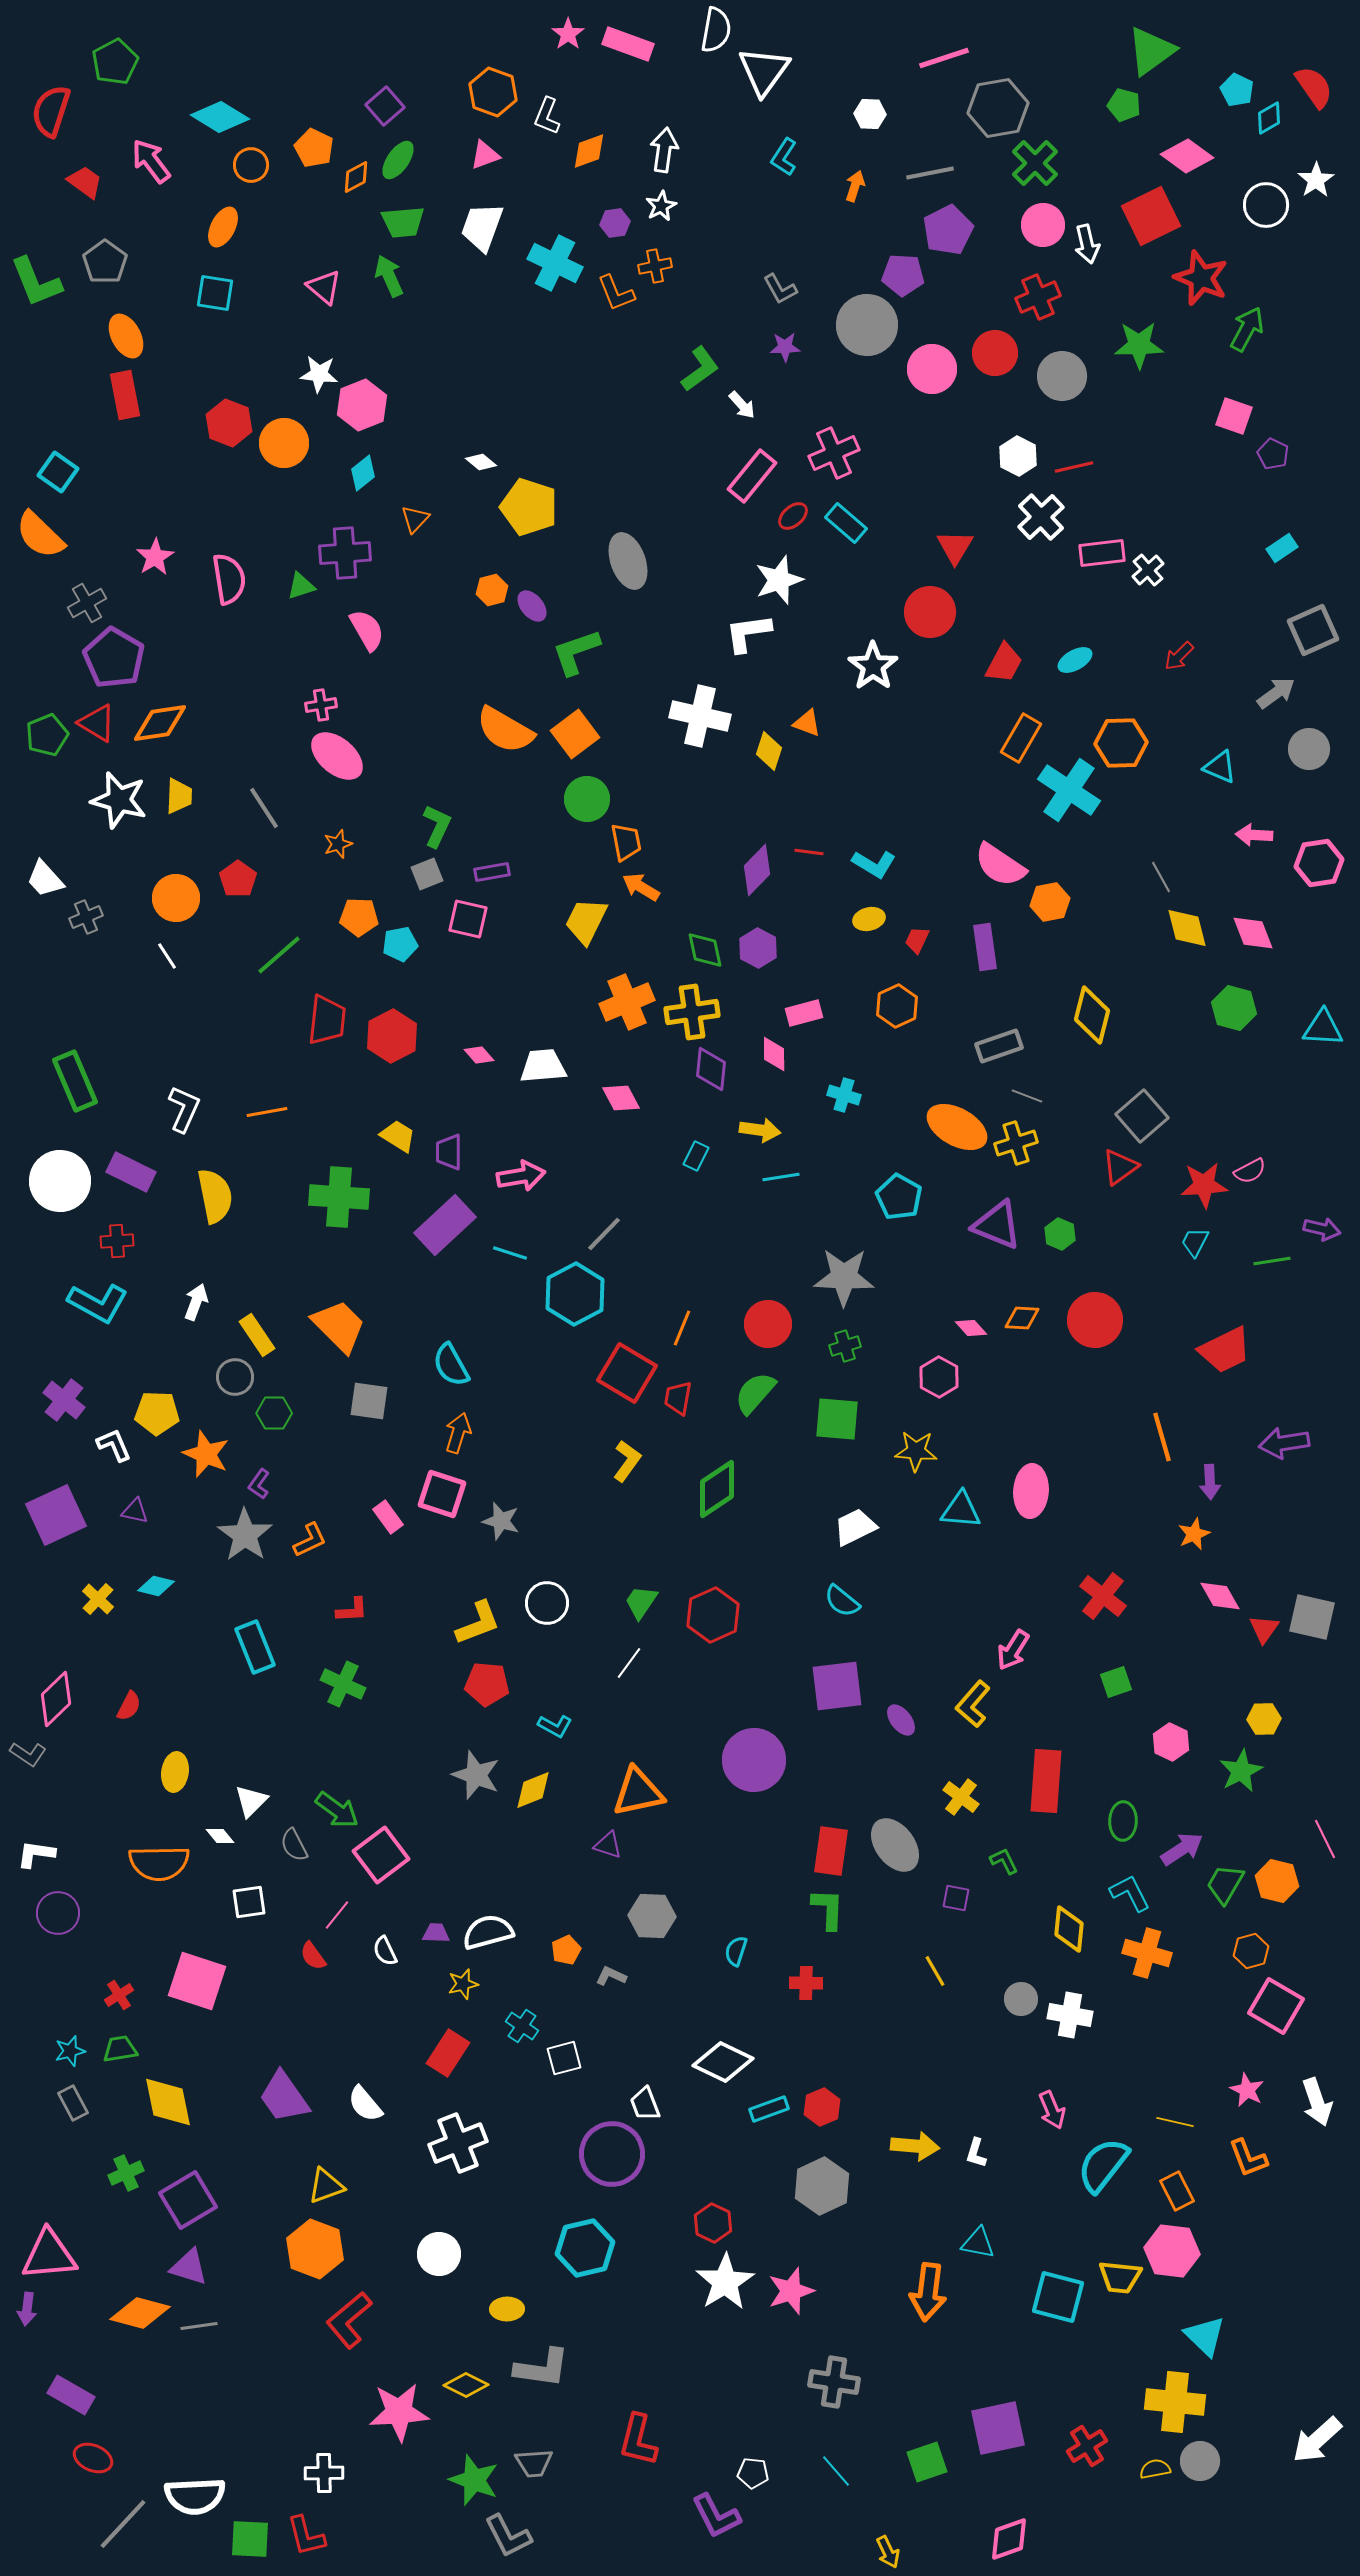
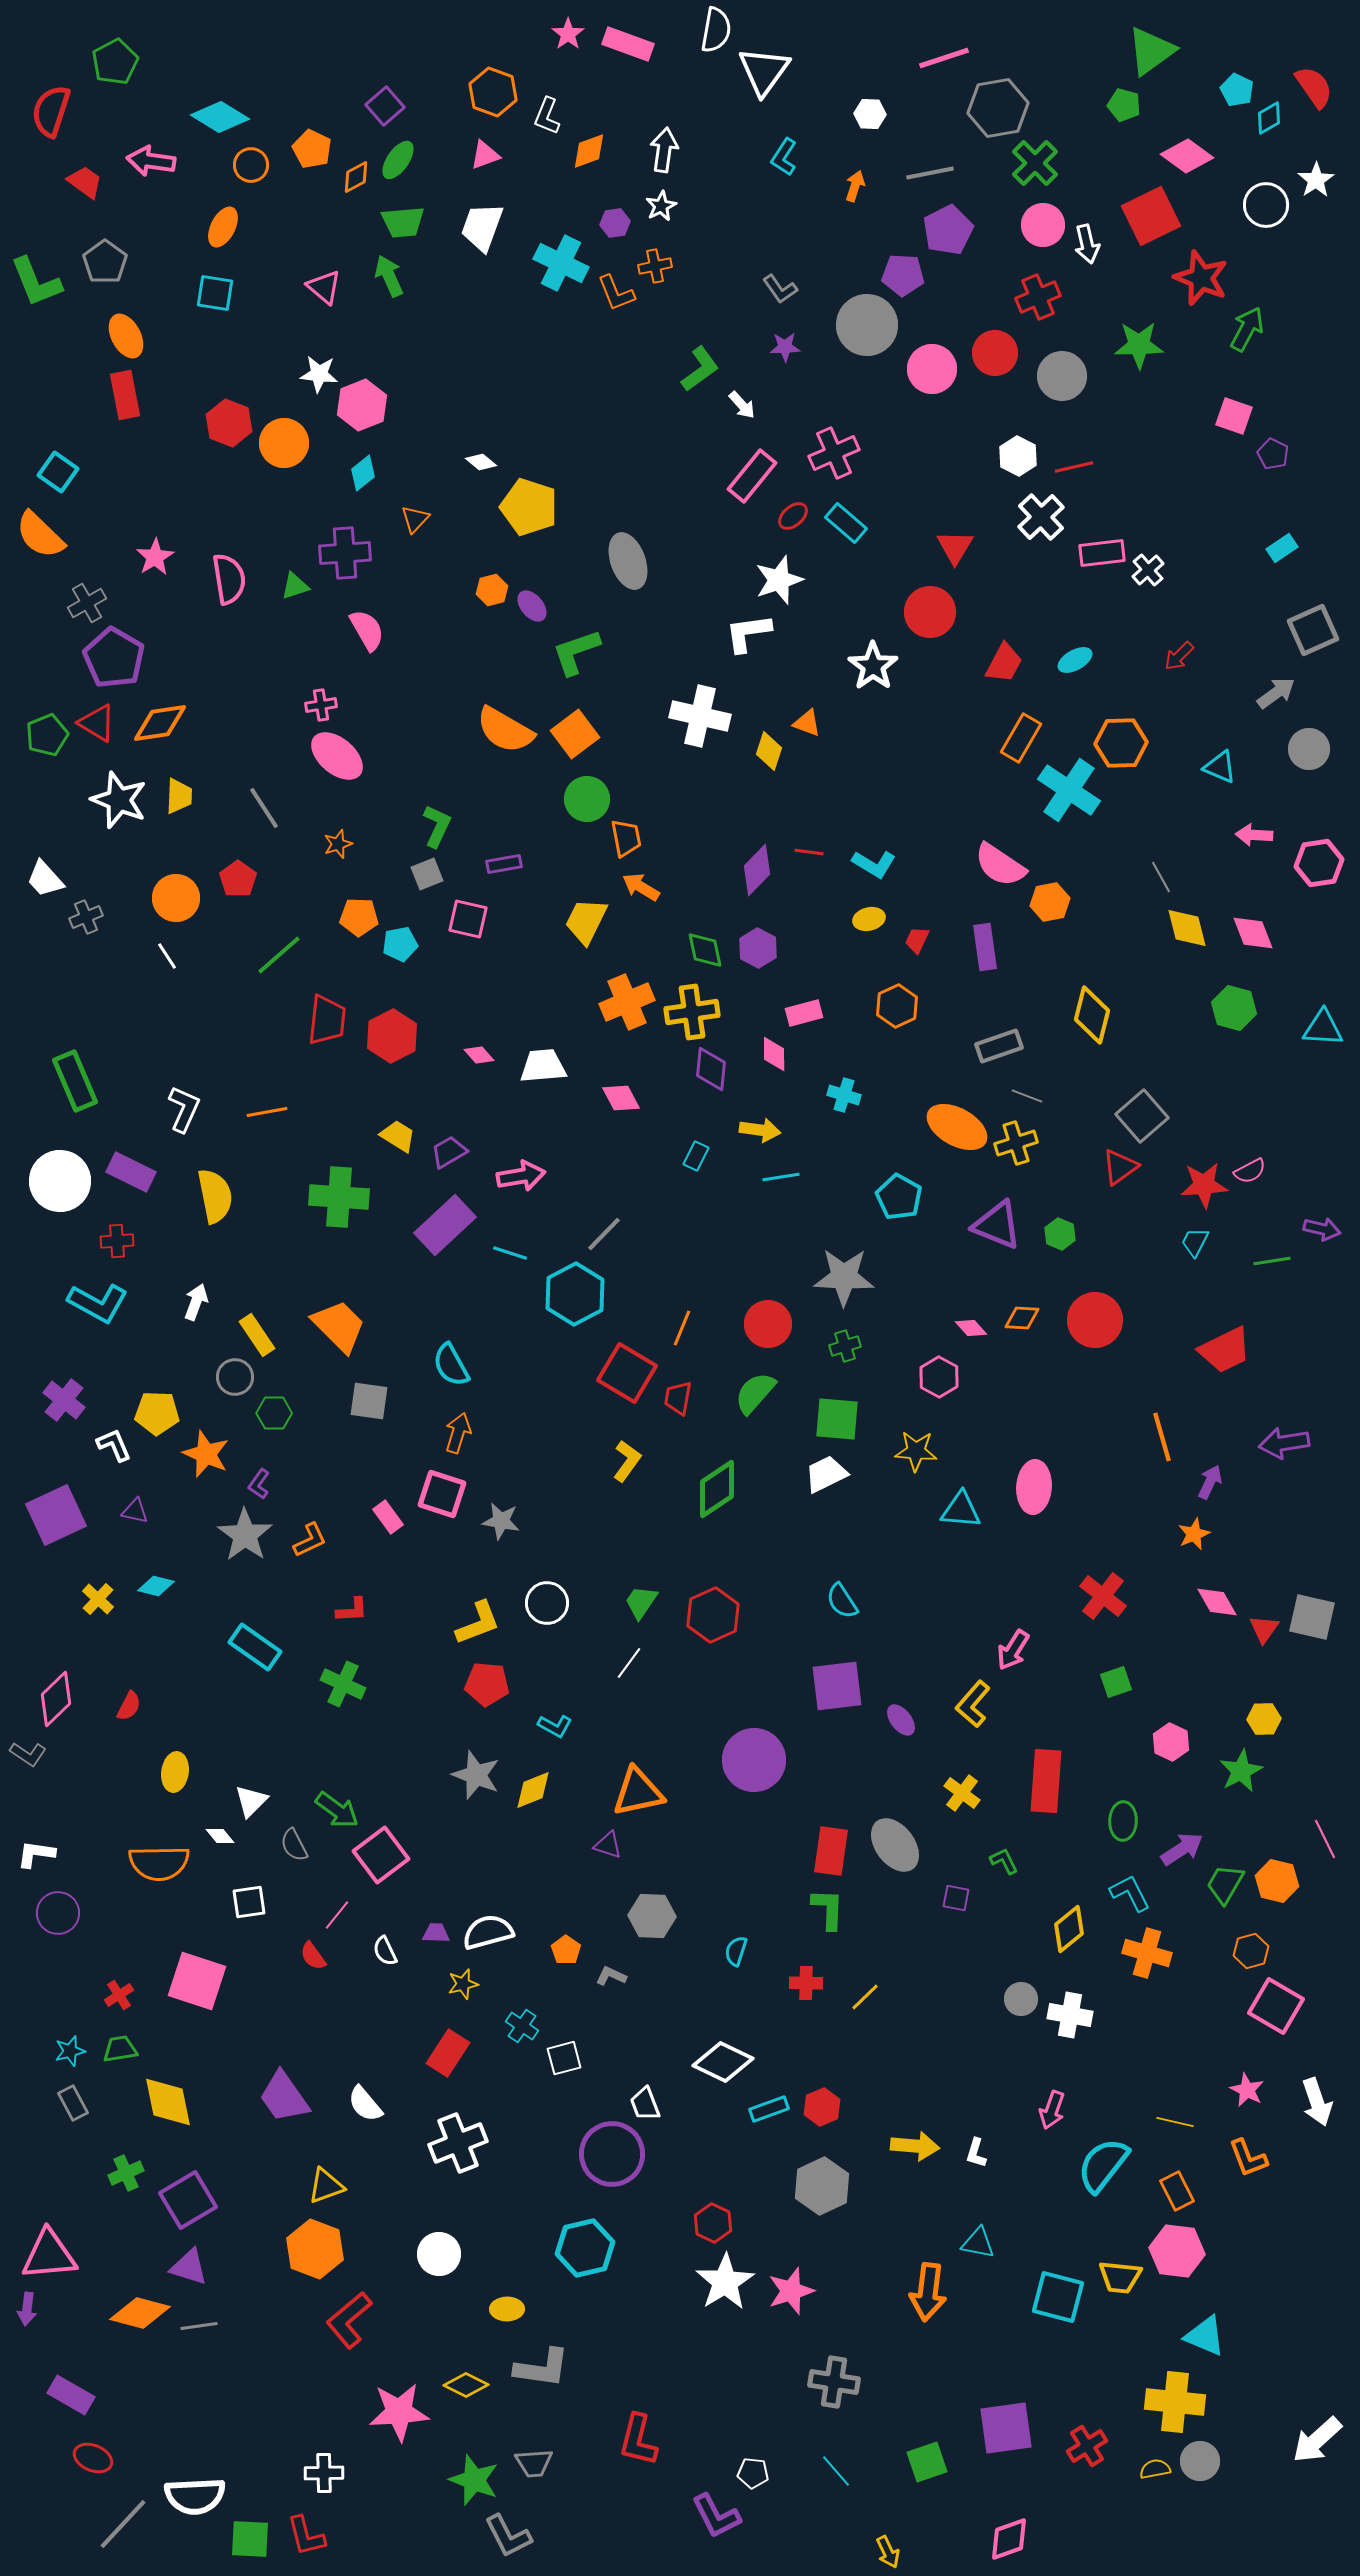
orange pentagon at (314, 148): moved 2 px left, 1 px down
pink arrow at (151, 161): rotated 45 degrees counterclockwise
cyan cross at (555, 263): moved 6 px right
gray L-shape at (780, 289): rotated 6 degrees counterclockwise
green triangle at (301, 586): moved 6 px left
white star at (119, 800): rotated 6 degrees clockwise
orange trapezoid at (626, 842): moved 4 px up
purple rectangle at (492, 872): moved 12 px right, 8 px up
purple trapezoid at (449, 1152): rotated 60 degrees clockwise
purple arrow at (1210, 1482): rotated 152 degrees counterclockwise
pink ellipse at (1031, 1491): moved 3 px right, 4 px up
gray star at (501, 1521): rotated 6 degrees counterclockwise
white trapezoid at (855, 1527): moved 29 px left, 53 px up
pink diamond at (1220, 1596): moved 3 px left, 6 px down
cyan semicircle at (842, 1601): rotated 18 degrees clockwise
cyan rectangle at (255, 1647): rotated 33 degrees counterclockwise
yellow cross at (961, 1797): moved 1 px right, 4 px up
yellow diamond at (1069, 1929): rotated 45 degrees clockwise
orange pentagon at (566, 1950): rotated 12 degrees counterclockwise
yellow line at (935, 1971): moved 70 px left, 26 px down; rotated 76 degrees clockwise
pink arrow at (1052, 2110): rotated 42 degrees clockwise
pink hexagon at (1172, 2251): moved 5 px right
cyan triangle at (1205, 2336): rotated 21 degrees counterclockwise
purple square at (998, 2428): moved 8 px right; rotated 4 degrees clockwise
